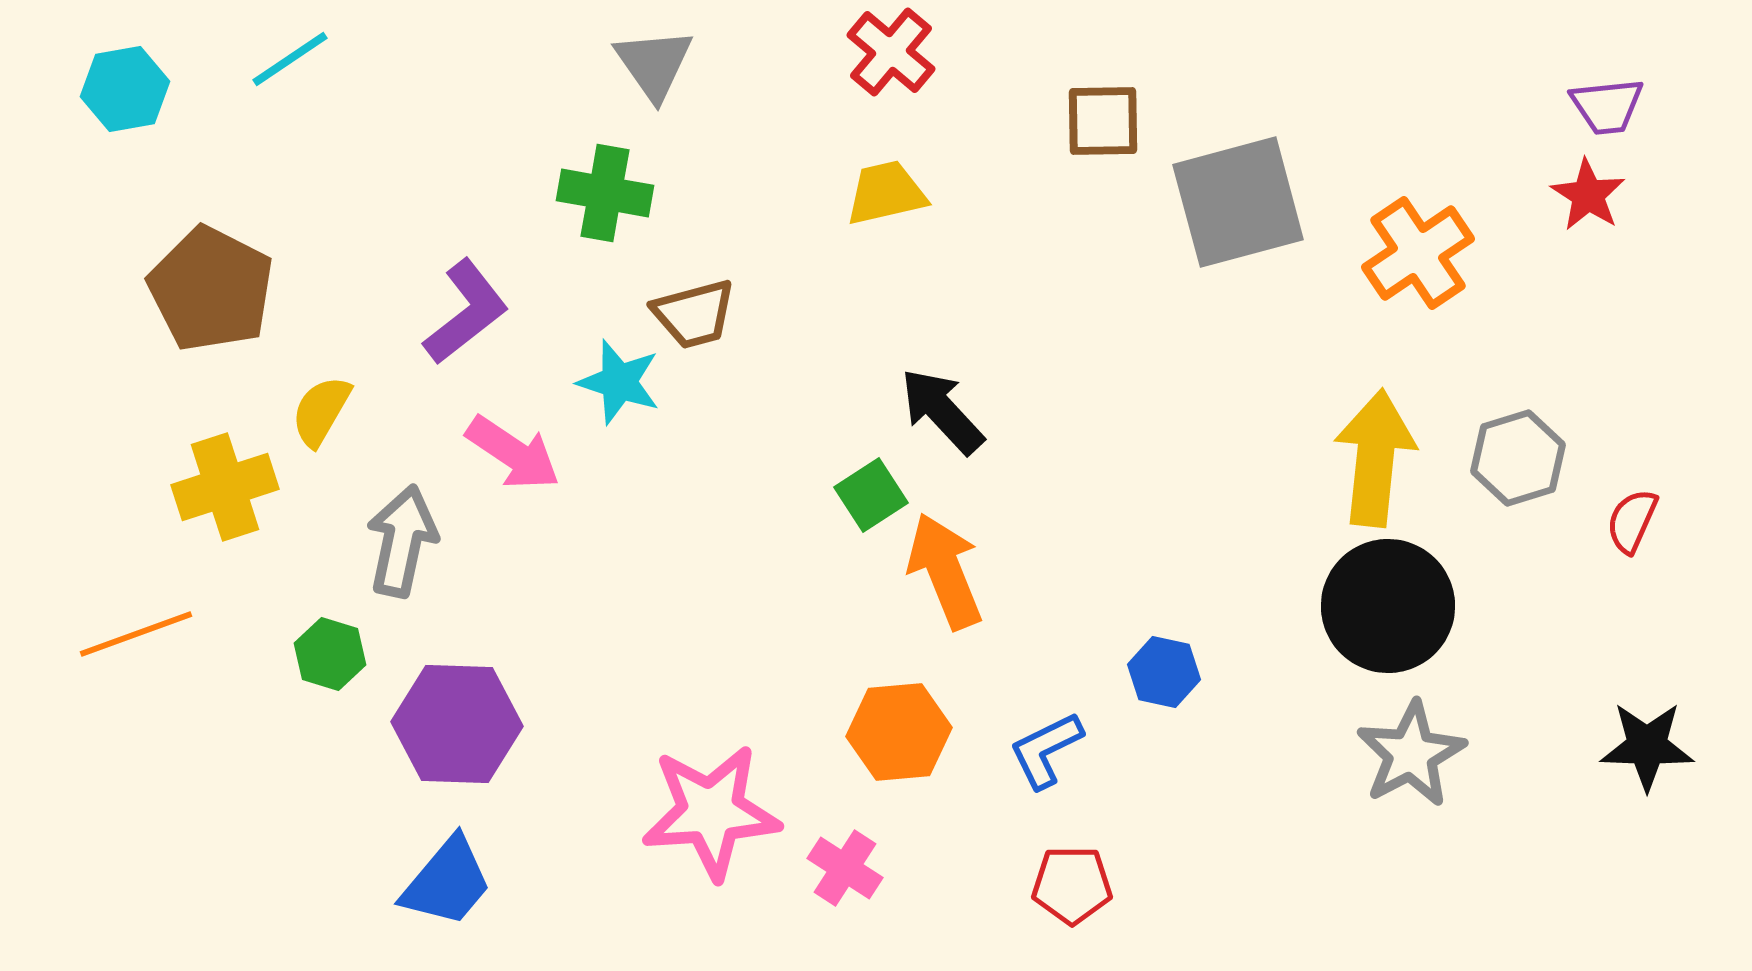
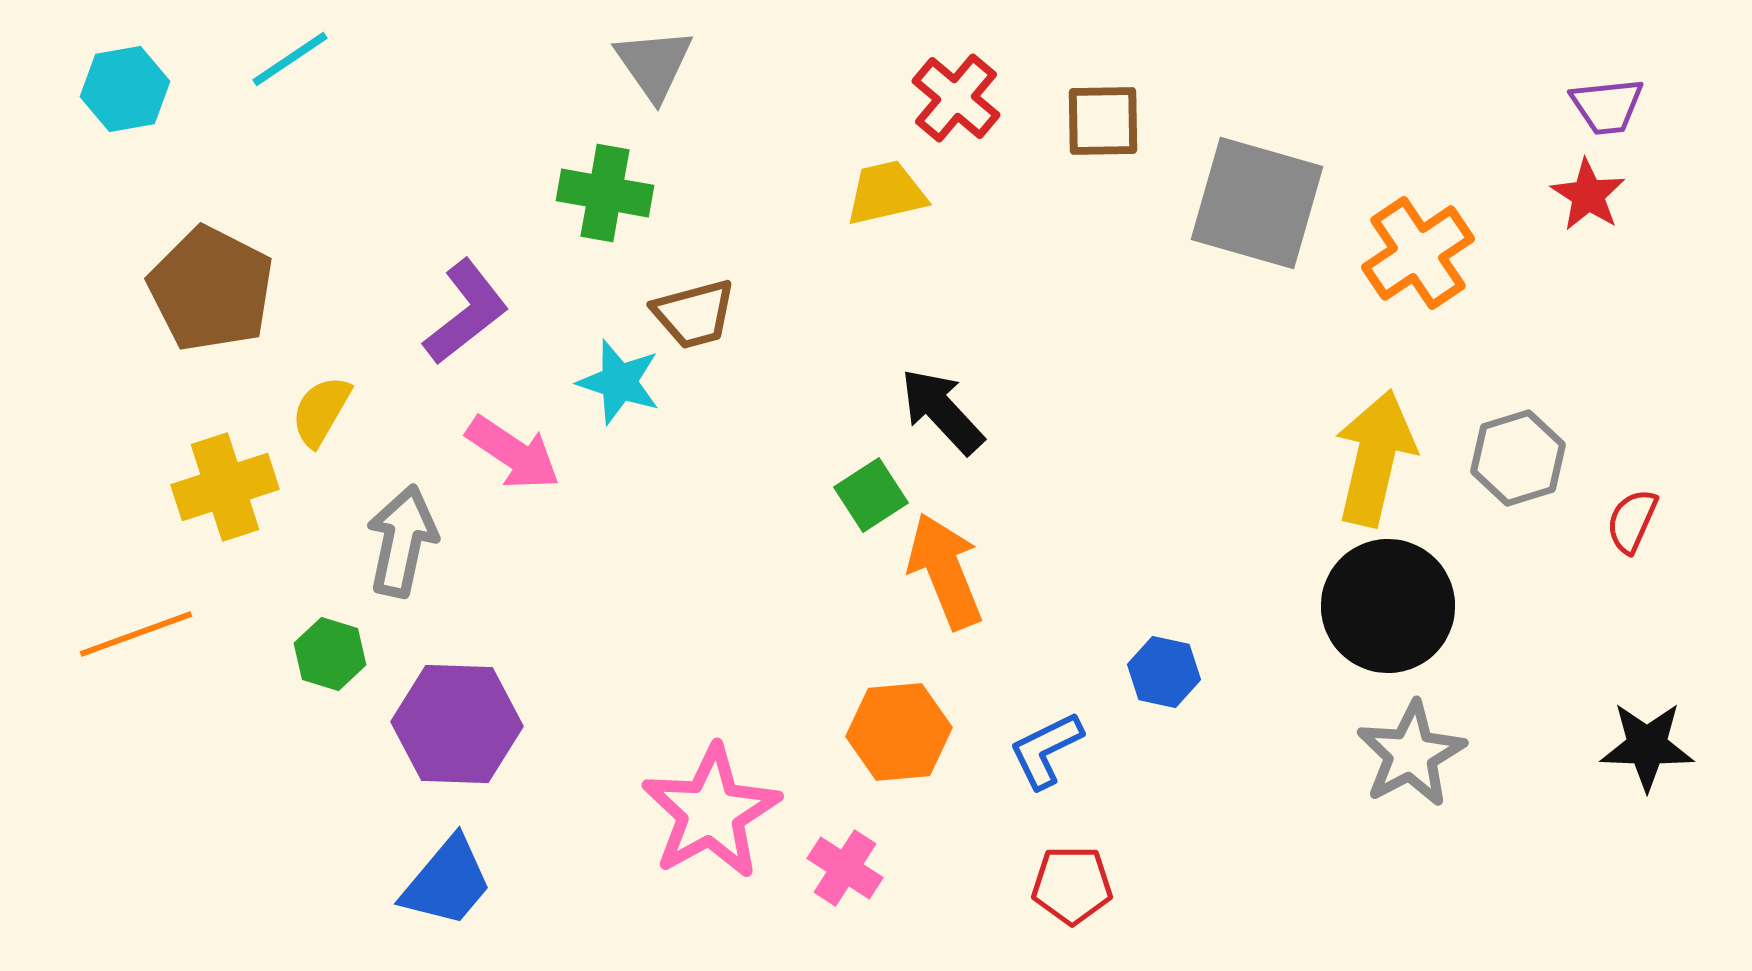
red cross: moved 65 px right, 46 px down
gray square: moved 19 px right, 1 px down; rotated 31 degrees clockwise
yellow arrow: rotated 7 degrees clockwise
pink star: rotated 25 degrees counterclockwise
